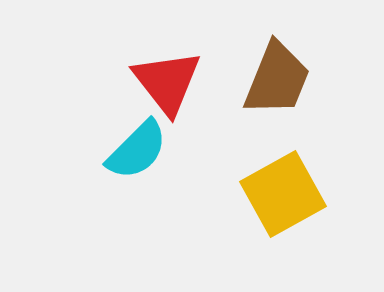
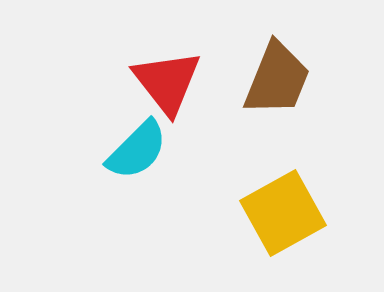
yellow square: moved 19 px down
